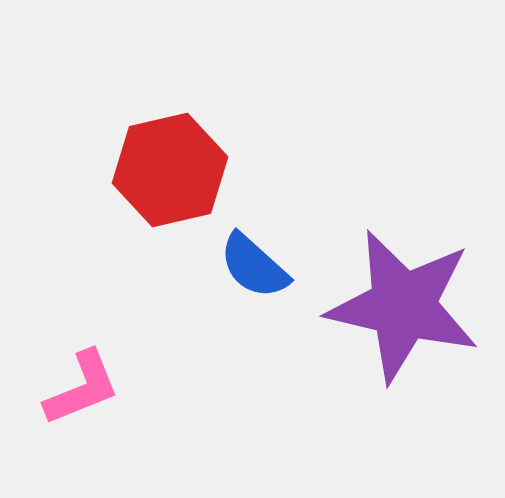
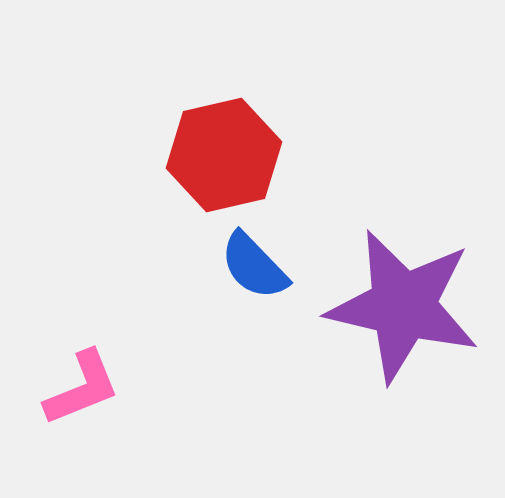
red hexagon: moved 54 px right, 15 px up
blue semicircle: rotated 4 degrees clockwise
